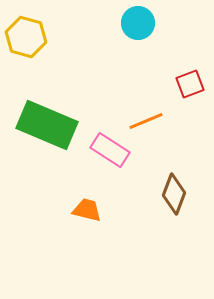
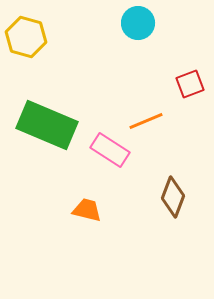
brown diamond: moved 1 px left, 3 px down
